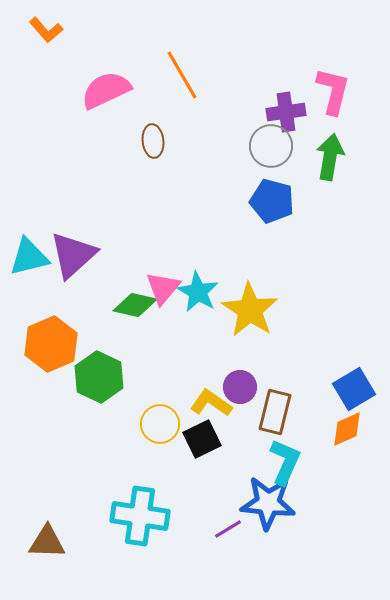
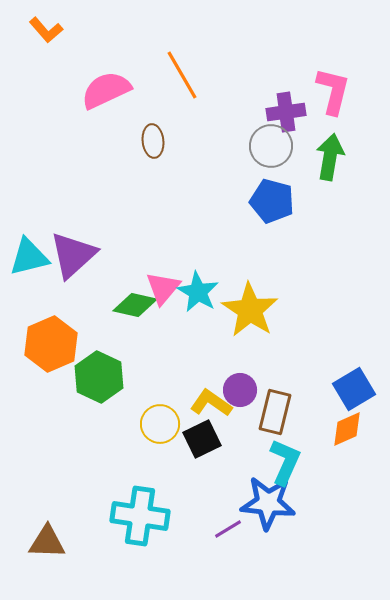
purple circle: moved 3 px down
